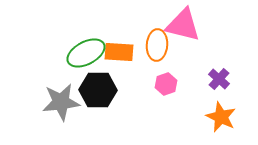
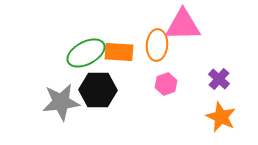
pink triangle: rotated 15 degrees counterclockwise
